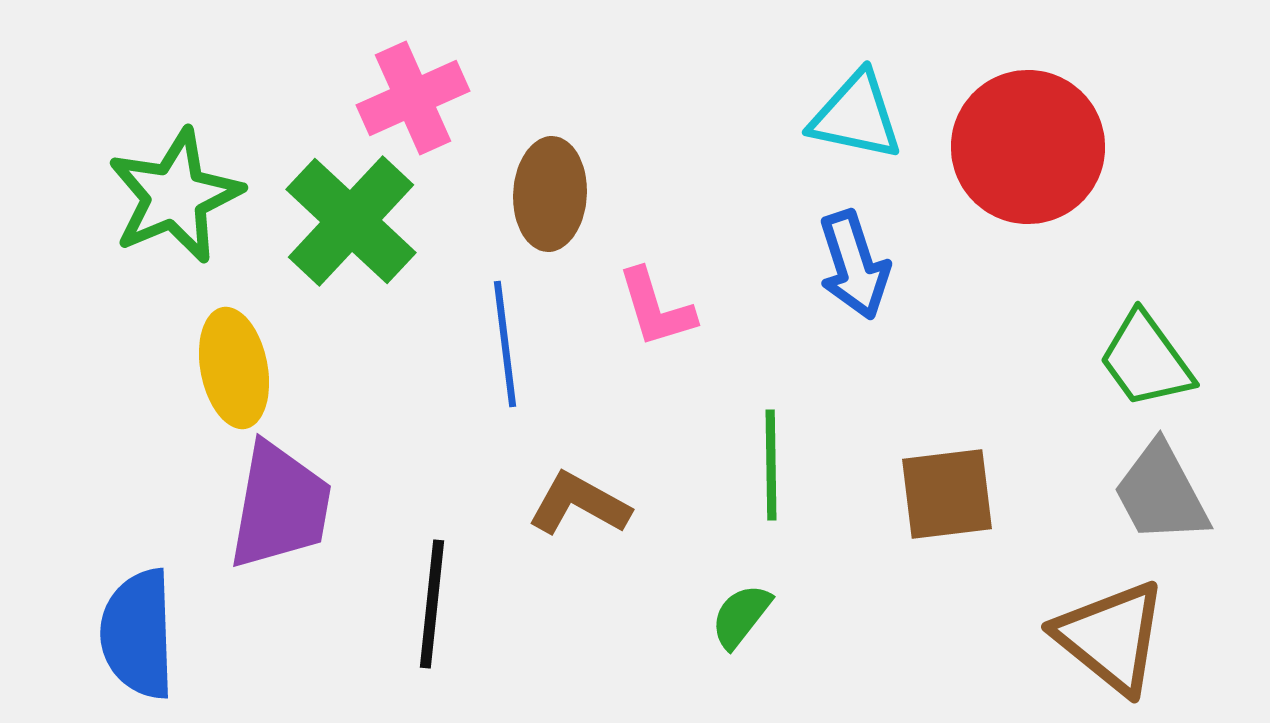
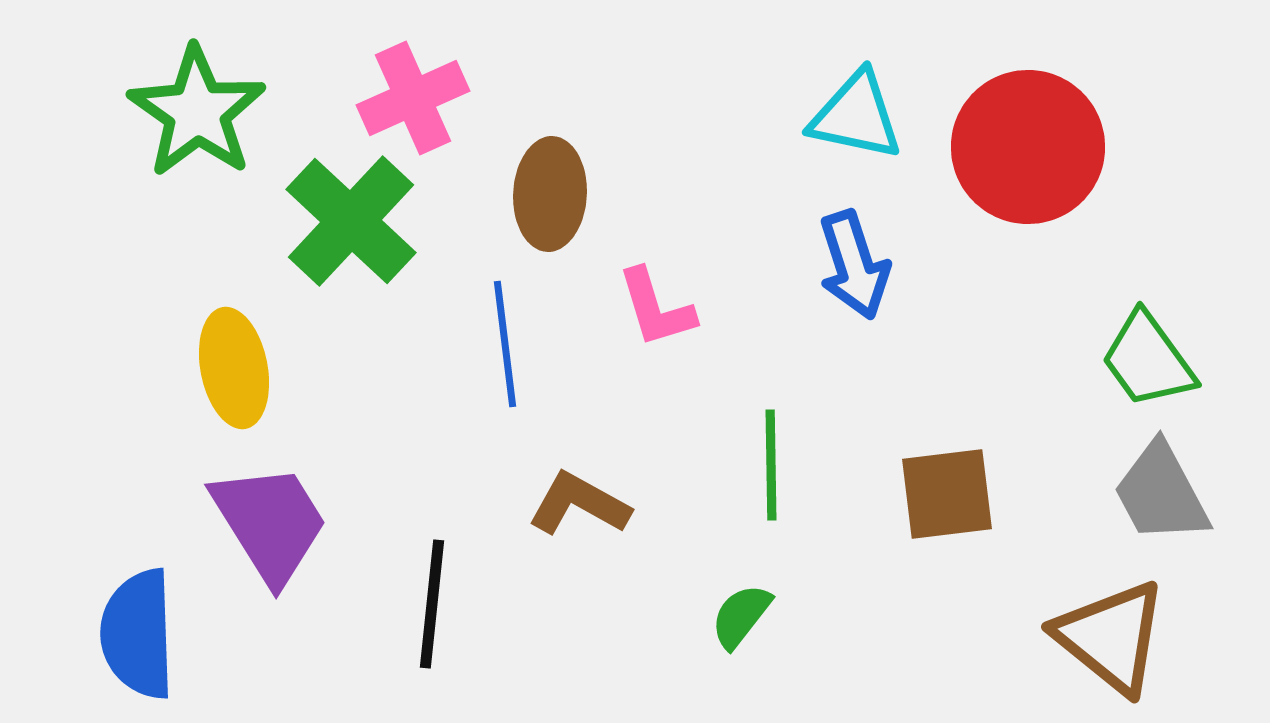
green star: moved 22 px right, 84 px up; rotated 14 degrees counterclockwise
green trapezoid: moved 2 px right
purple trapezoid: moved 10 px left, 17 px down; rotated 42 degrees counterclockwise
